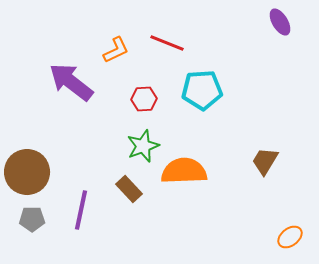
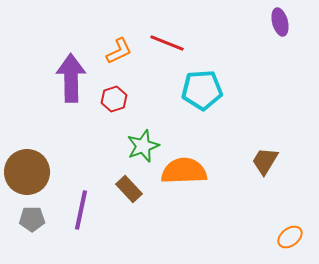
purple ellipse: rotated 16 degrees clockwise
orange L-shape: moved 3 px right, 1 px down
purple arrow: moved 4 px up; rotated 51 degrees clockwise
red hexagon: moved 30 px left; rotated 15 degrees counterclockwise
